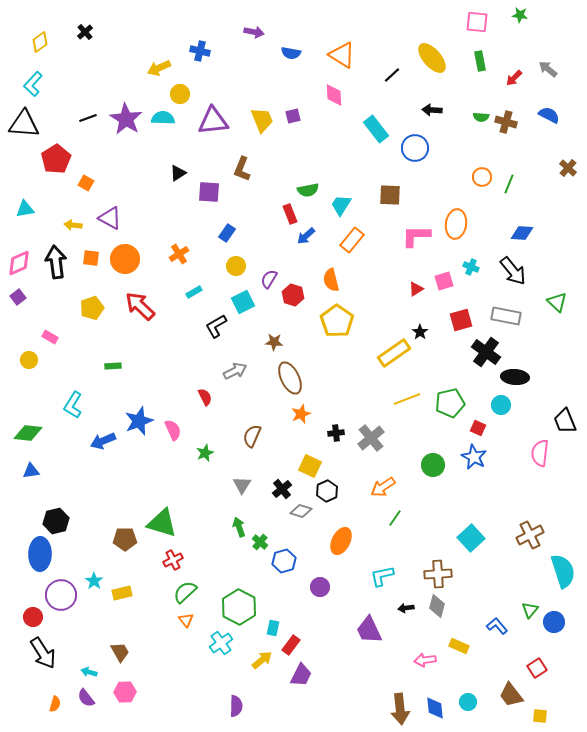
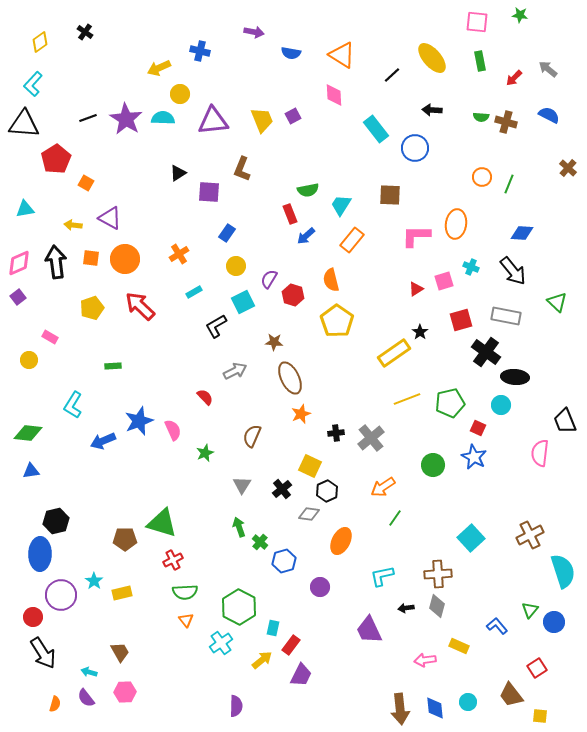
black cross at (85, 32): rotated 14 degrees counterclockwise
purple square at (293, 116): rotated 14 degrees counterclockwise
red semicircle at (205, 397): rotated 18 degrees counterclockwise
gray diamond at (301, 511): moved 8 px right, 3 px down; rotated 10 degrees counterclockwise
green semicircle at (185, 592): rotated 140 degrees counterclockwise
